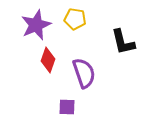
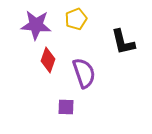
yellow pentagon: moved 1 px right; rotated 30 degrees counterclockwise
purple star: rotated 28 degrees clockwise
purple square: moved 1 px left
